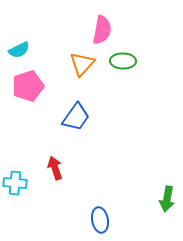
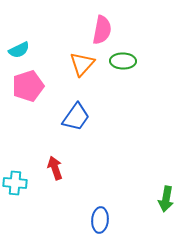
green arrow: moved 1 px left
blue ellipse: rotated 15 degrees clockwise
